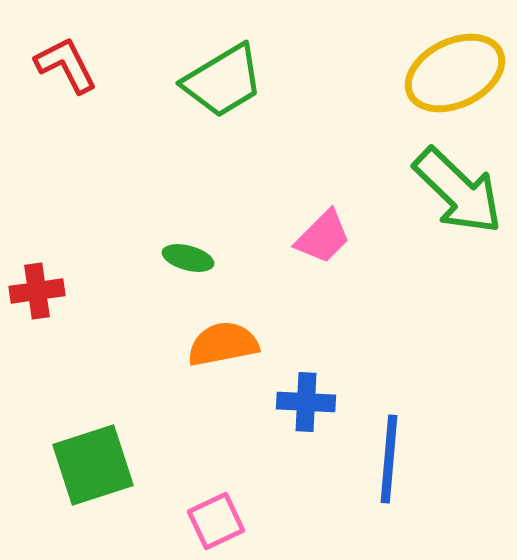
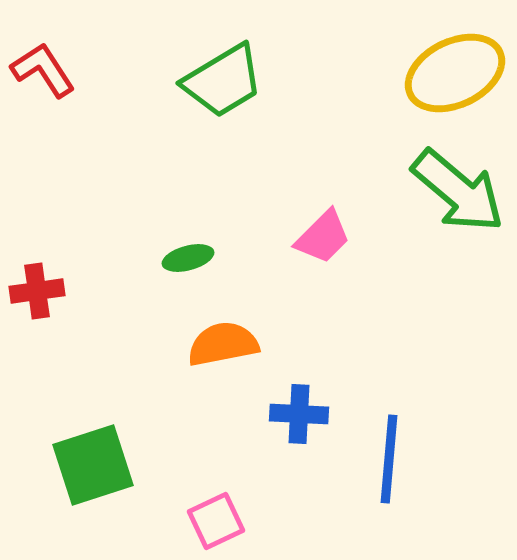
red L-shape: moved 23 px left, 5 px down; rotated 6 degrees counterclockwise
green arrow: rotated 4 degrees counterclockwise
green ellipse: rotated 30 degrees counterclockwise
blue cross: moved 7 px left, 12 px down
